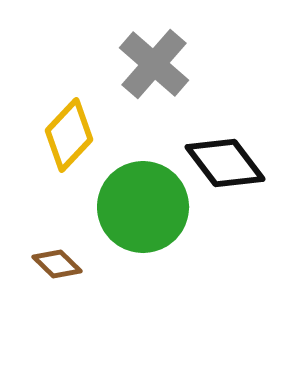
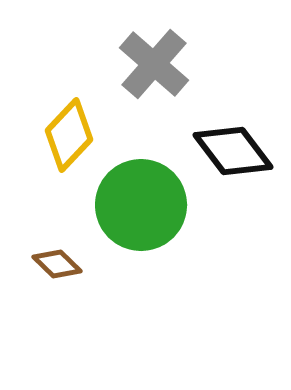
black diamond: moved 8 px right, 12 px up
green circle: moved 2 px left, 2 px up
